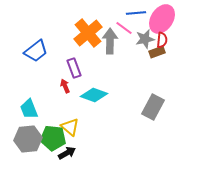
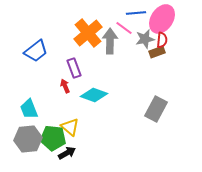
gray rectangle: moved 3 px right, 2 px down
